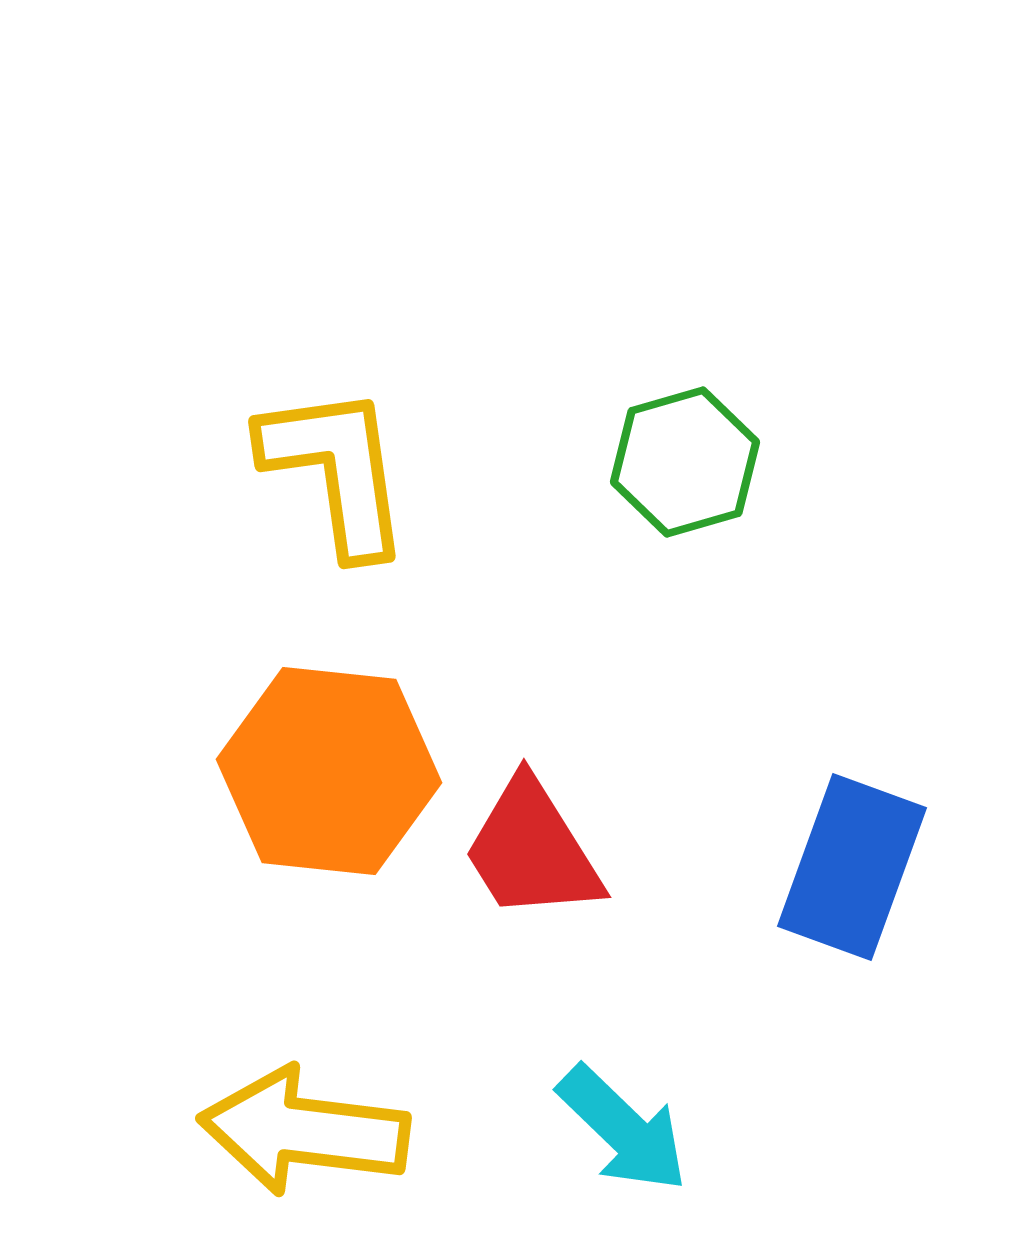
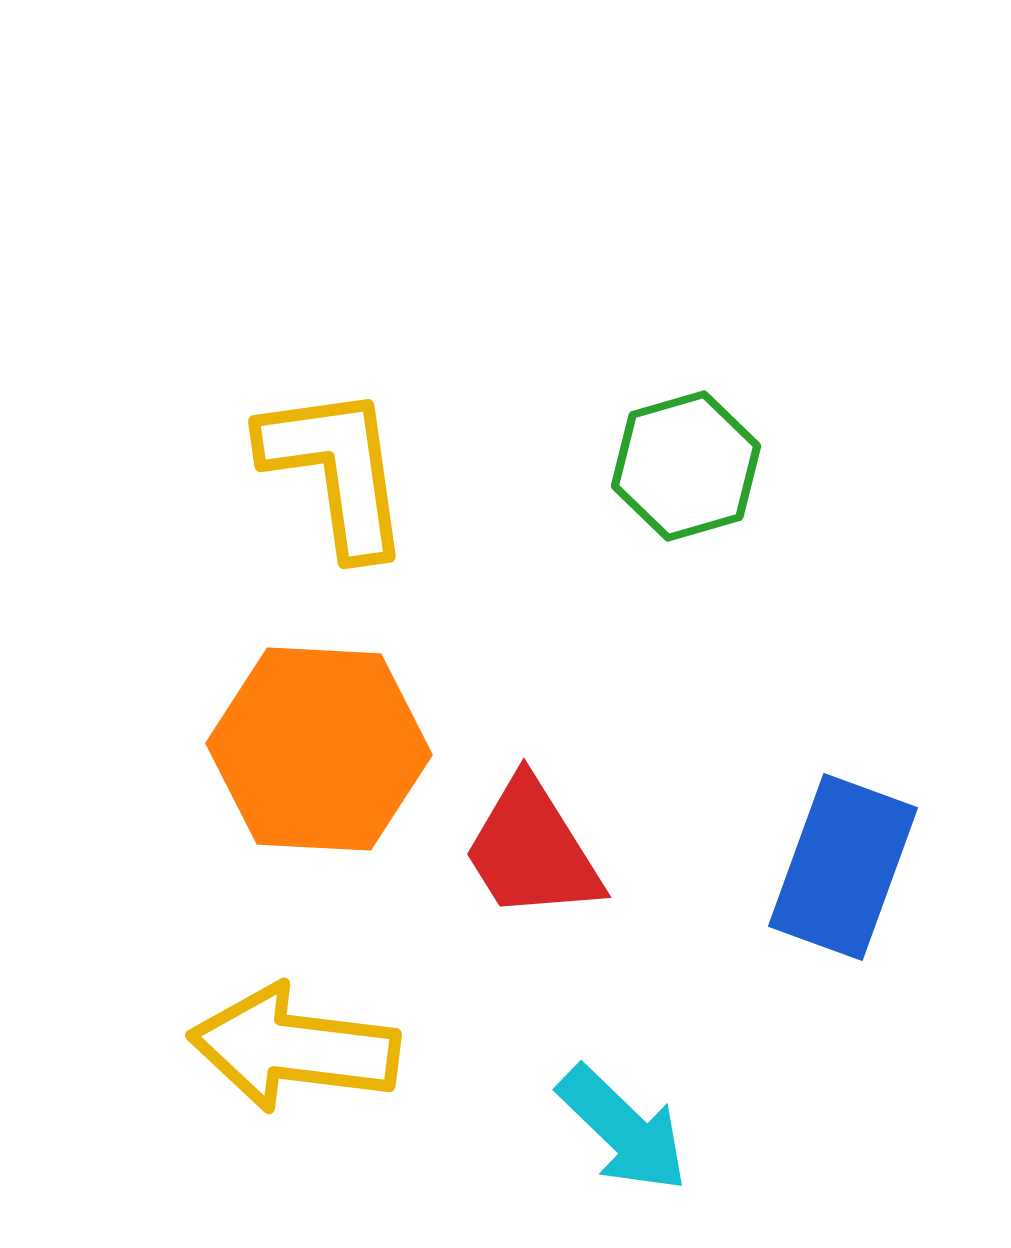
green hexagon: moved 1 px right, 4 px down
orange hexagon: moved 10 px left, 22 px up; rotated 3 degrees counterclockwise
blue rectangle: moved 9 px left
yellow arrow: moved 10 px left, 83 px up
